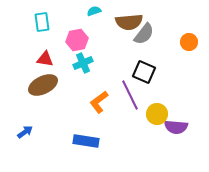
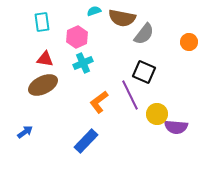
brown semicircle: moved 7 px left, 4 px up; rotated 16 degrees clockwise
pink hexagon: moved 3 px up; rotated 15 degrees counterclockwise
blue rectangle: rotated 55 degrees counterclockwise
